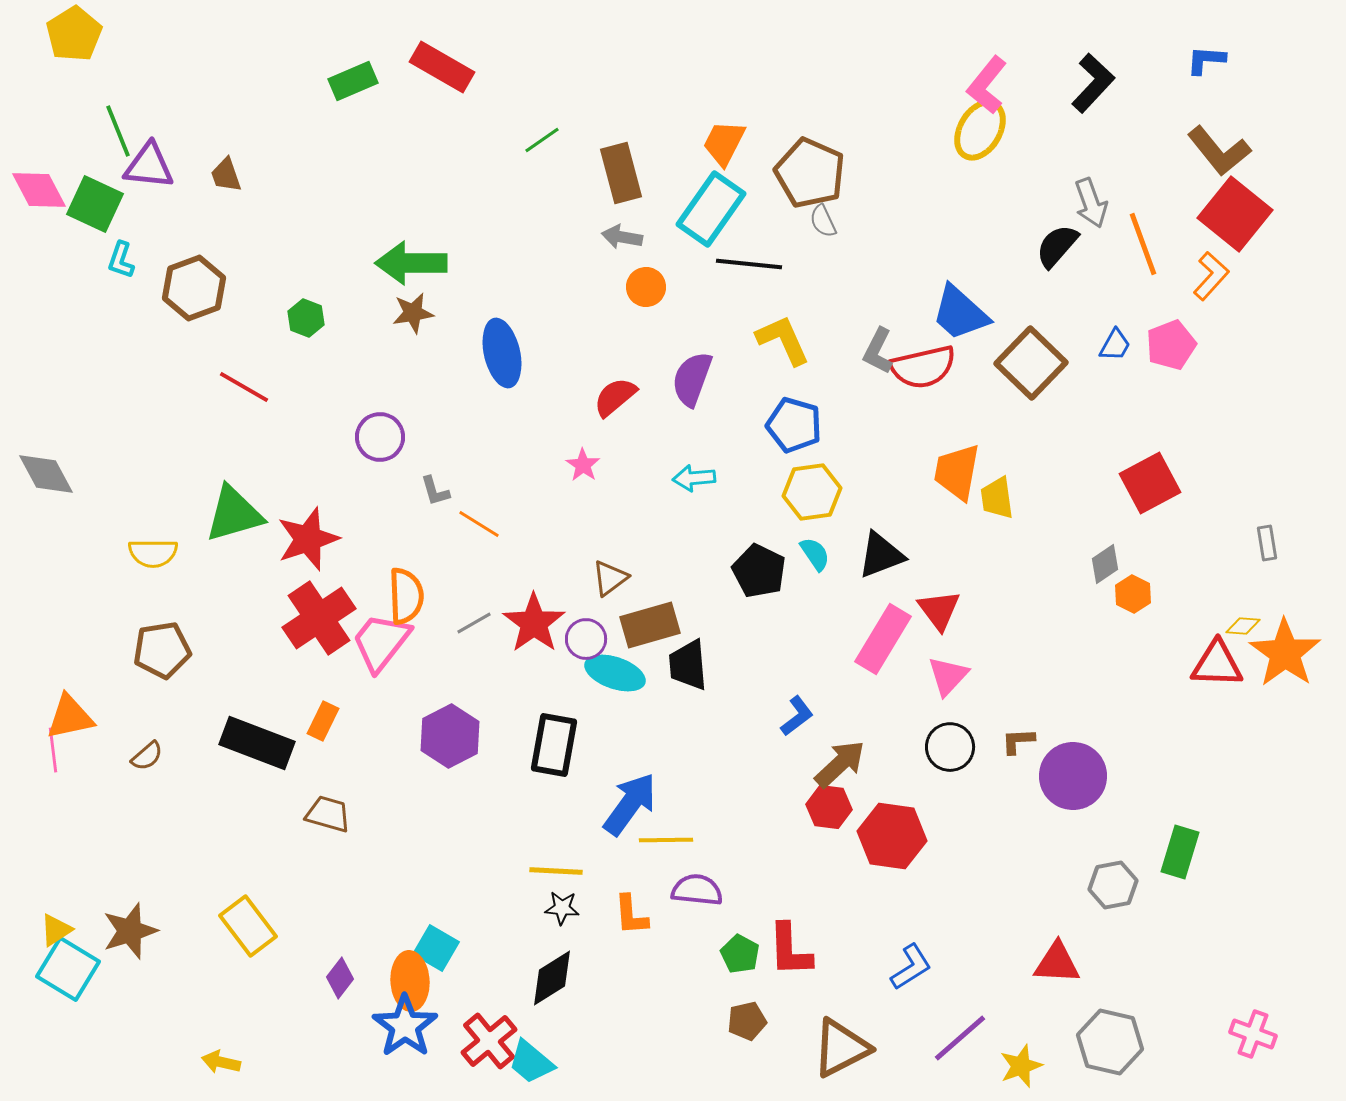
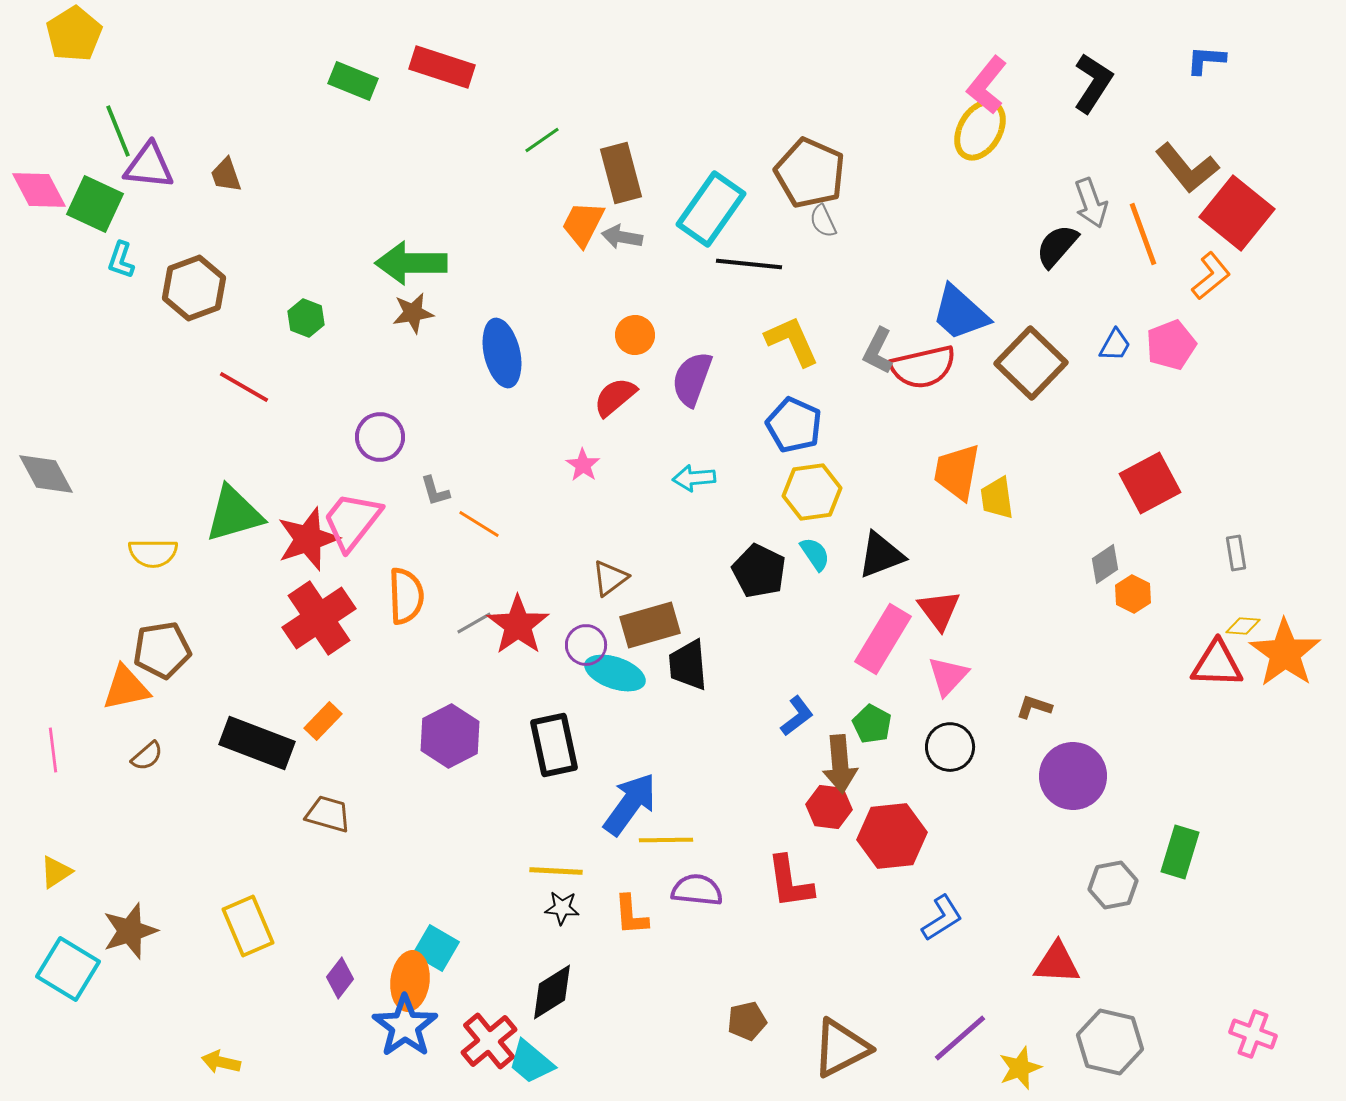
red rectangle at (442, 67): rotated 12 degrees counterclockwise
green rectangle at (353, 81): rotated 45 degrees clockwise
black L-shape at (1093, 83): rotated 10 degrees counterclockwise
orange trapezoid at (724, 143): moved 141 px left, 81 px down
brown L-shape at (1219, 151): moved 32 px left, 17 px down
red square at (1235, 214): moved 2 px right, 1 px up
orange line at (1143, 244): moved 10 px up
orange L-shape at (1211, 276): rotated 9 degrees clockwise
orange circle at (646, 287): moved 11 px left, 48 px down
yellow L-shape at (783, 340): moved 9 px right, 1 px down
blue pentagon at (794, 425): rotated 8 degrees clockwise
gray rectangle at (1267, 543): moved 31 px left, 10 px down
red star at (534, 623): moved 16 px left, 2 px down
purple circle at (586, 639): moved 6 px down
pink trapezoid at (381, 642): moved 29 px left, 121 px up
orange triangle at (70, 717): moved 56 px right, 29 px up
orange rectangle at (323, 721): rotated 18 degrees clockwise
brown L-shape at (1018, 741): moved 16 px right, 34 px up; rotated 21 degrees clockwise
black rectangle at (554, 745): rotated 22 degrees counterclockwise
brown arrow at (840, 764): rotated 128 degrees clockwise
red hexagon at (892, 836): rotated 14 degrees counterclockwise
yellow rectangle at (248, 926): rotated 14 degrees clockwise
yellow triangle at (56, 930): moved 58 px up
red L-shape at (790, 950): moved 68 px up; rotated 6 degrees counterclockwise
green pentagon at (740, 954): moved 132 px right, 230 px up
blue L-shape at (911, 967): moved 31 px right, 49 px up
black diamond at (552, 978): moved 14 px down
orange ellipse at (410, 981): rotated 10 degrees clockwise
yellow star at (1021, 1066): moved 1 px left, 2 px down
